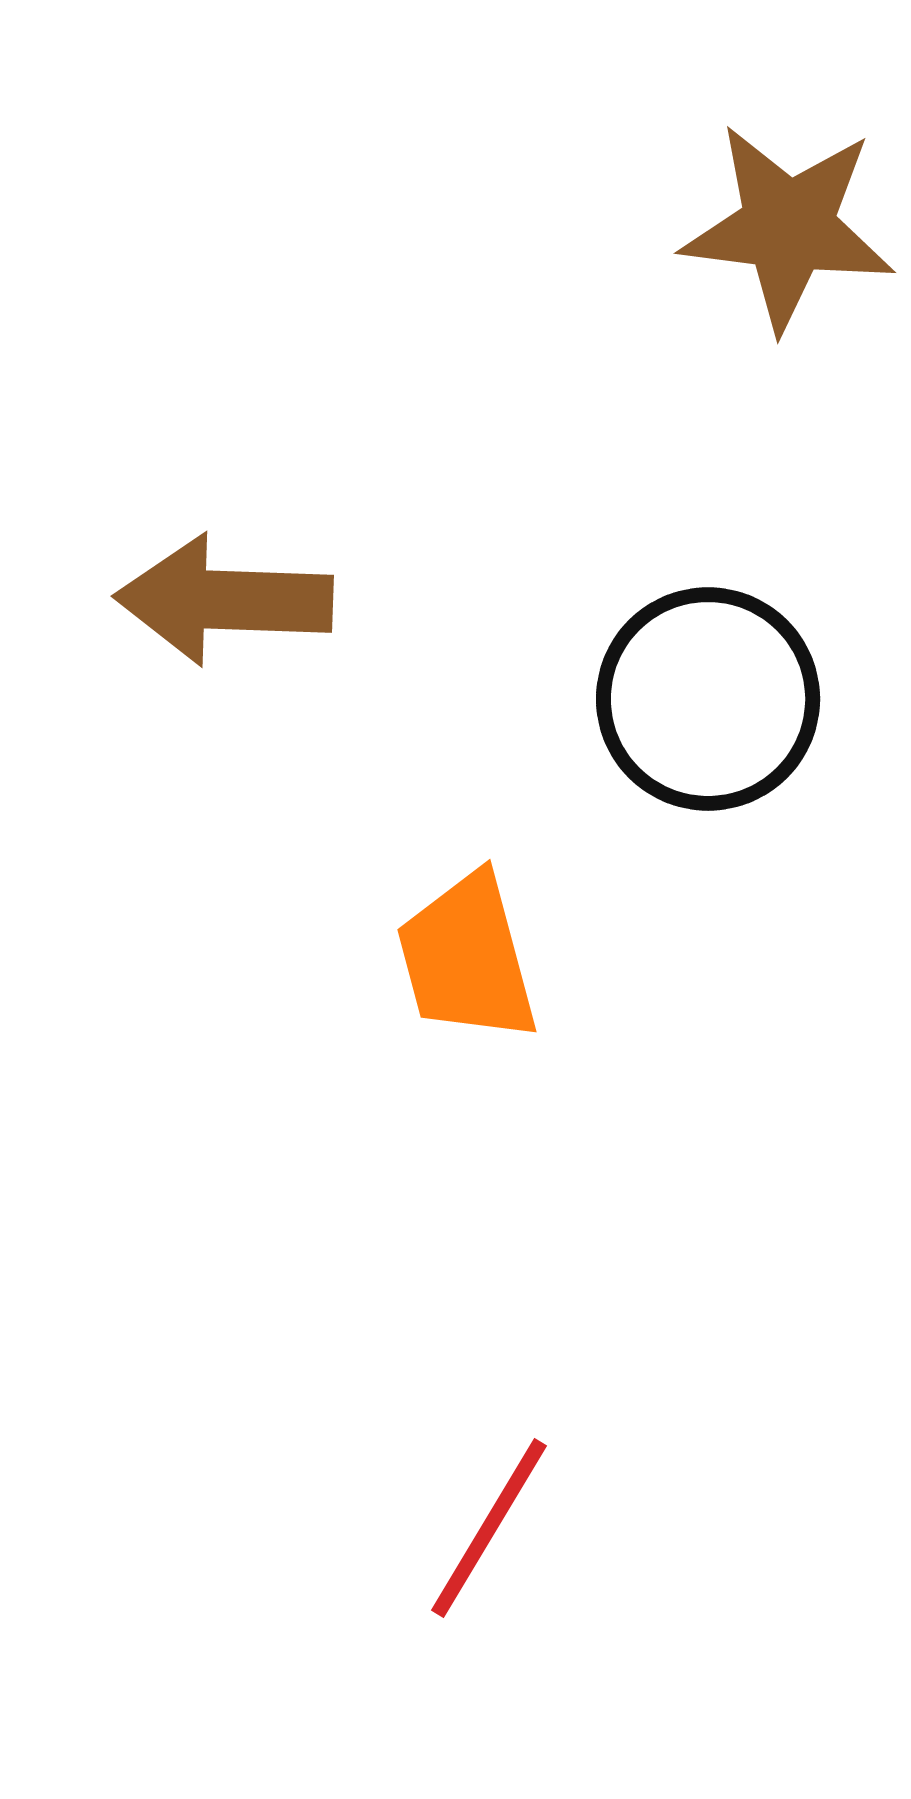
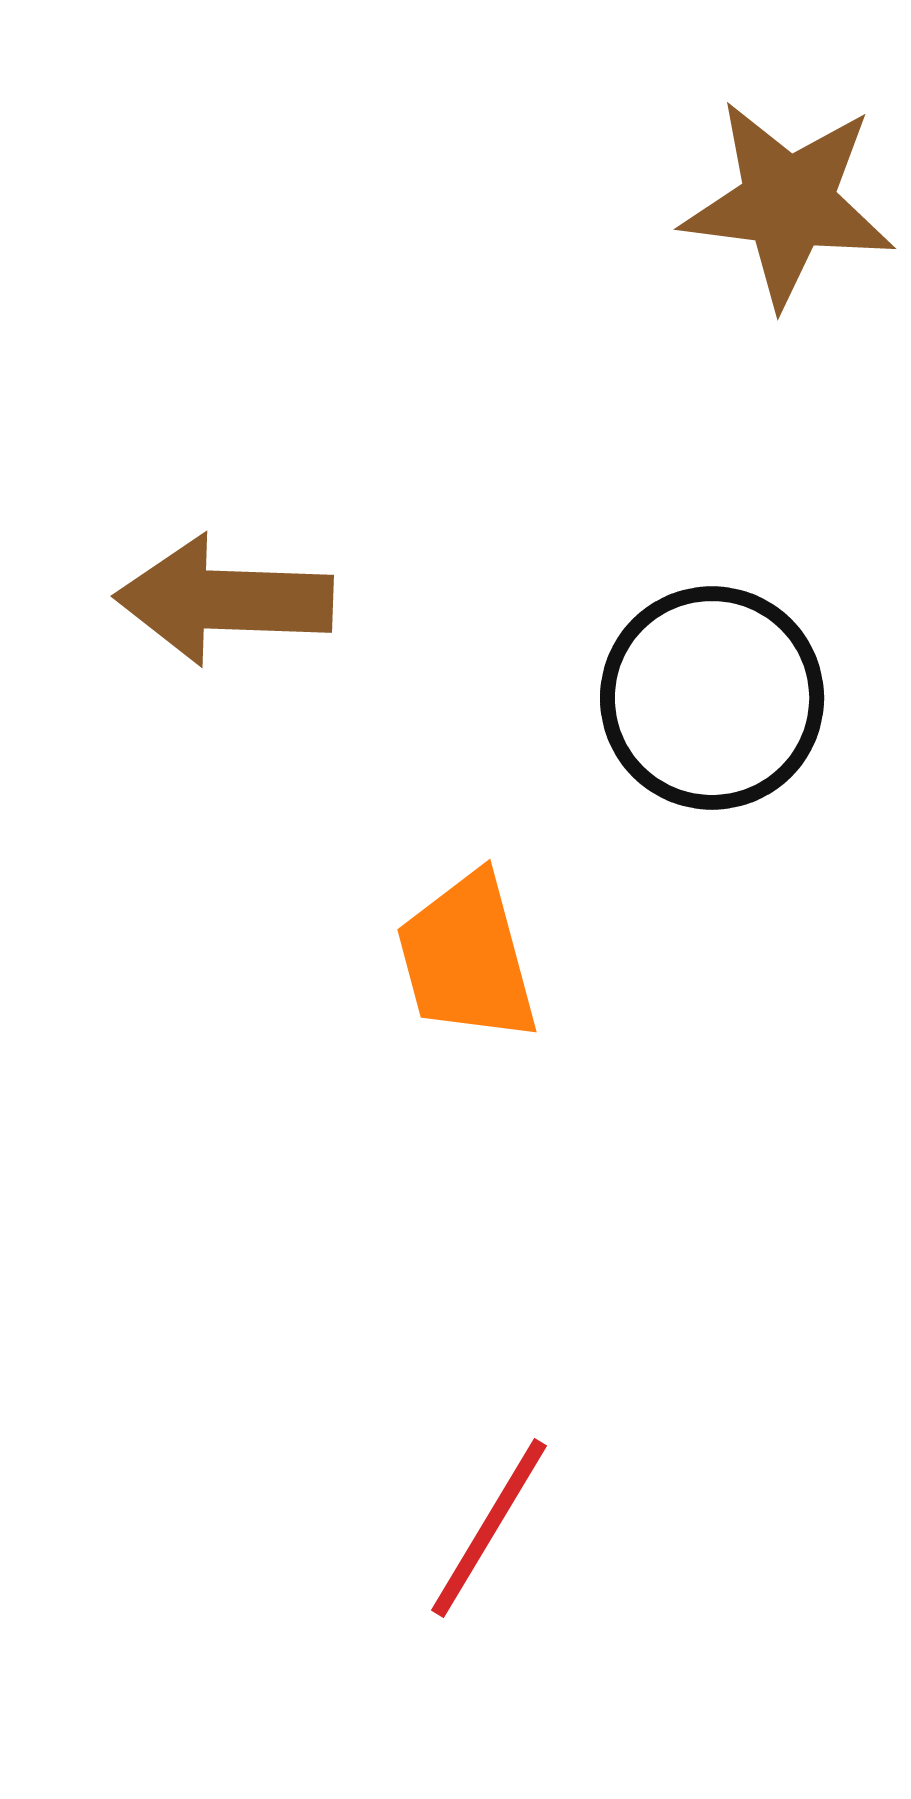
brown star: moved 24 px up
black circle: moved 4 px right, 1 px up
